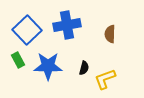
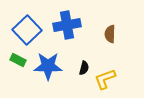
green rectangle: rotated 35 degrees counterclockwise
